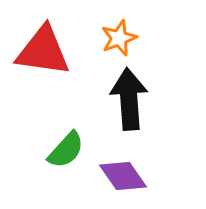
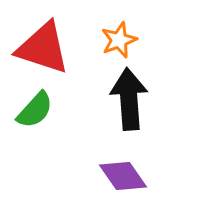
orange star: moved 2 px down
red triangle: moved 3 px up; rotated 10 degrees clockwise
green semicircle: moved 31 px left, 40 px up
